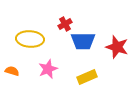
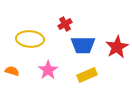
blue trapezoid: moved 4 px down
red star: rotated 25 degrees clockwise
pink star: moved 1 px down; rotated 12 degrees counterclockwise
yellow rectangle: moved 2 px up
